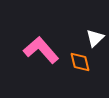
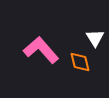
white triangle: rotated 18 degrees counterclockwise
